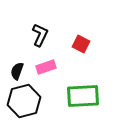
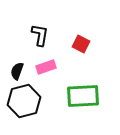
black L-shape: rotated 15 degrees counterclockwise
